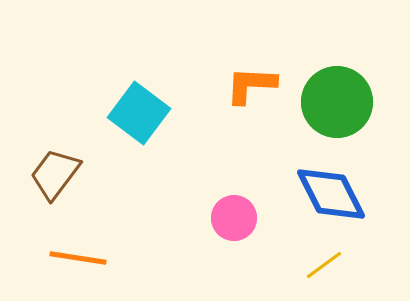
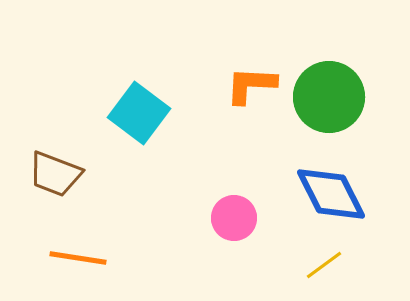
green circle: moved 8 px left, 5 px up
brown trapezoid: rotated 106 degrees counterclockwise
